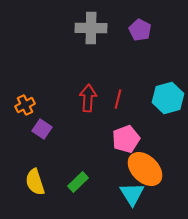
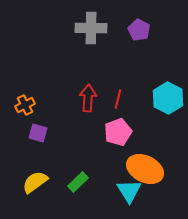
purple pentagon: moved 1 px left
cyan hexagon: rotated 16 degrees counterclockwise
purple square: moved 4 px left, 4 px down; rotated 18 degrees counterclockwise
pink pentagon: moved 8 px left, 7 px up
orange ellipse: rotated 18 degrees counterclockwise
yellow semicircle: rotated 72 degrees clockwise
cyan triangle: moved 3 px left, 3 px up
